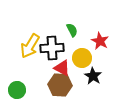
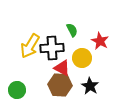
black star: moved 3 px left, 10 px down
